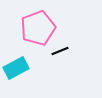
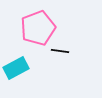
black line: rotated 30 degrees clockwise
